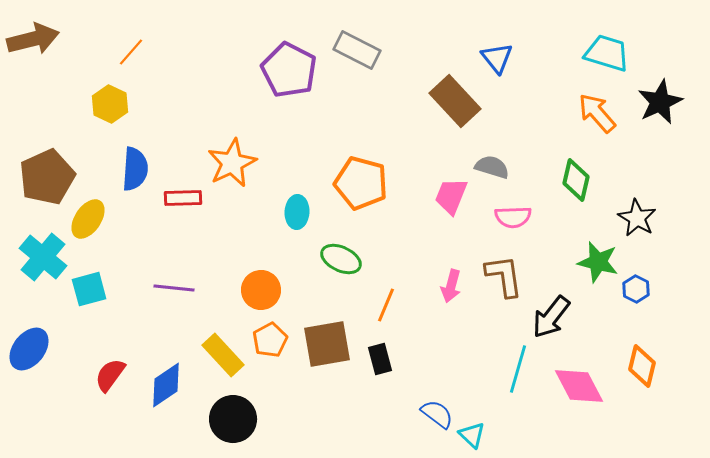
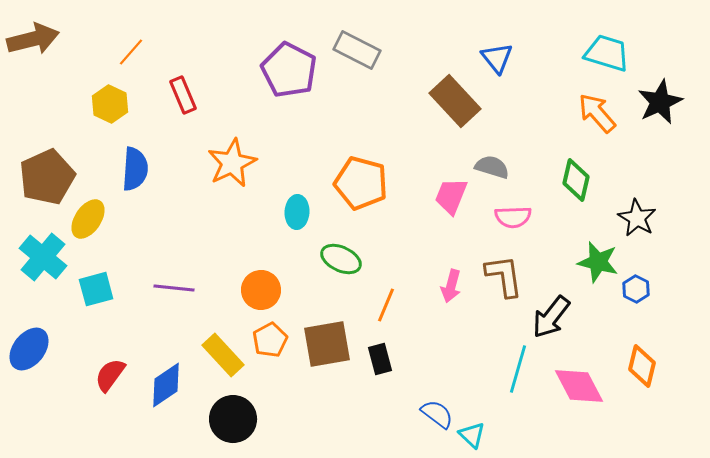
red rectangle at (183, 198): moved 103 px up; rotated 69 degrees clockwise
cyan square at (89, 289): moved 7 px right
